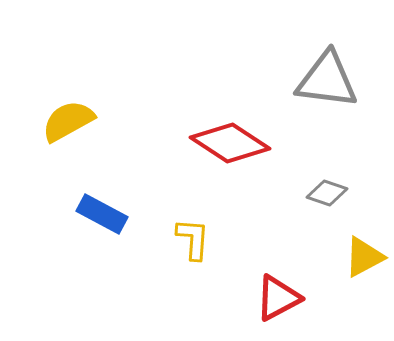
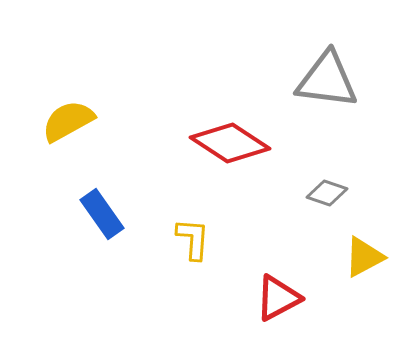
blue rectangle: rotated 27 degrees clockwise
